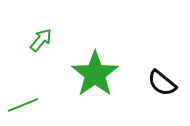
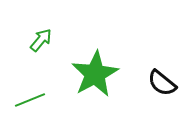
green star: rotated 6 degrees clockwise
green line: moved 7 px right, 5 px up
